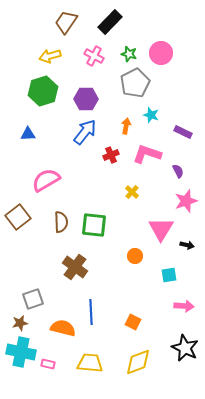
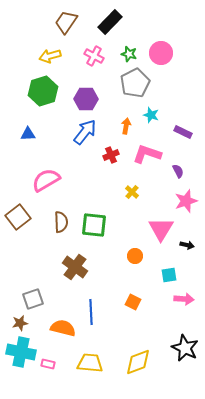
pink arrow: moved 7 px up
orange square: moved 20 px up
